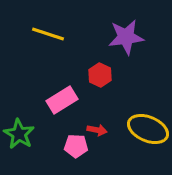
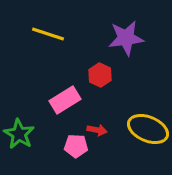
purple star: moved 1 px down
pink rectangle: moved 3 px right
